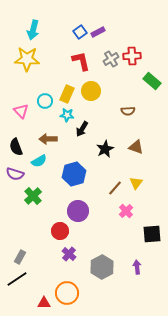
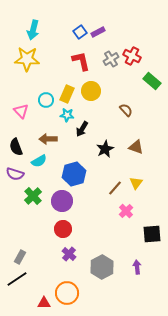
red cross: rotated 30 degrees clockwise
cyan circle: moved 1 px right, 1 px up
brown semicircle: moved 2 px left, 1 px up; rotated 128 degrees counterclockwise
purple circle: moved 16 px left, 10 px up
red circle: moved 3 px right, 2 px up
